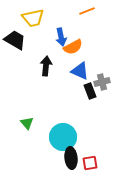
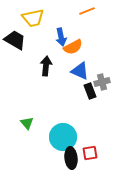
red square: moved 10 px up
